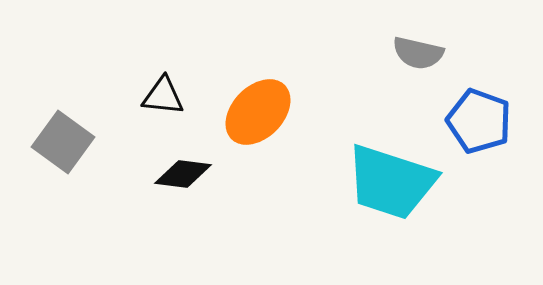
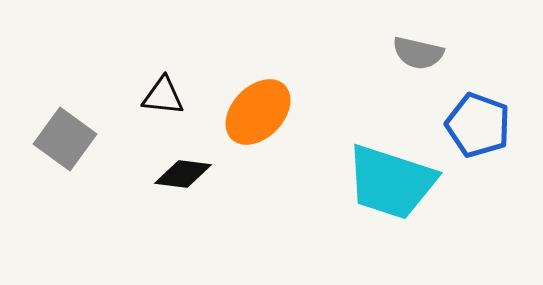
blue pentagon: moved 1 px left, 4 px down
gray square: moved 2 px right, 3 px up
